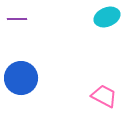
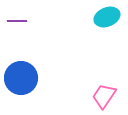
purple line: moved 2 px down
pink trapezoid: rotated 84 degrees counterclockwise
